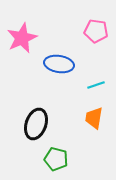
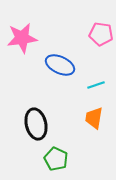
pink pentagon: moved 5 px right, 3 px down
pink star: rotated 16 degrees clockwise
blue ellipse: moved 1 px right, 1 px down; rotated 16 degrees clockwise
black ellipse: rotated 32 degrees counterclockwise
green pentagon: rotated 10 degrees clockwise
